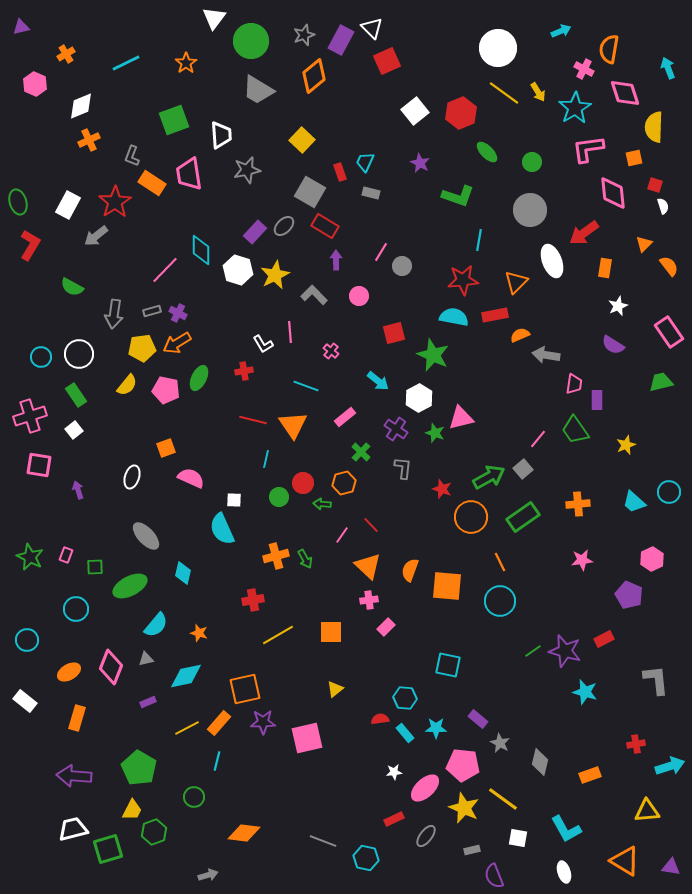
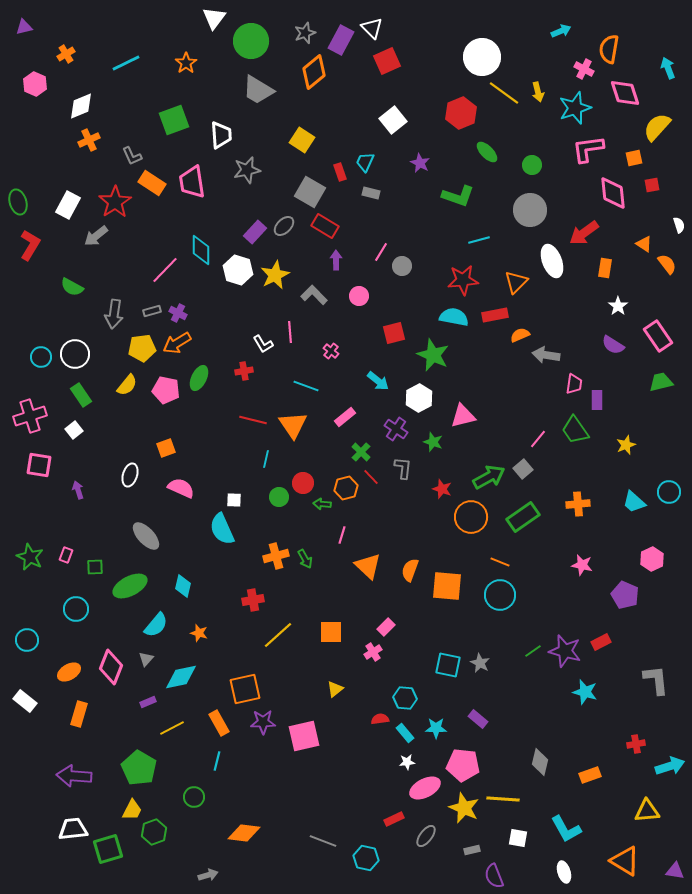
purple triangle at (21, 27): moved 3 px right
gray star at (304, 35): moved 1 px right, 2 px up
white circle at (498, 48): moved 16 px left, 9 px down
orange diamond at (314, 76): moved 4 px up
yellow arrow at (538, 92): rotated 18 degrees clockwise
cyan star at (575, 108): rotated 12 degrees clockwise
white square at (415, 111): moved 22 px left, 9 px down
yellow semicircle at (654, 127): moved 3 px right; rotated 40 degrees clockwise
yellow square at (302, 140): rotated 10 degrees counterclockwise
gray L-shape at (132, 156): rotated 45 degrees counterclockwise
green circle at (532, 162): moved 3 px down
pink trapezoid at (189, 174): moved 3 px right, 8 px down
red square at (655, 185): moved 3 px left; rotated 28 degrees counterclockwise
white semicircle at (663, 206): moved 16 px right, 19 px down
cyan line at (479, 240): rotated 65 degrees clockwise
orange triangle at (644, 244): rotated 42 degrees counterclockwise
orange semicircle at (669, 266): moved 2 px left, 2 px up
white star at (618, 306): rotated 12 degrees counterclockwise
pink rectangle at (669, 332): moved 11 px left, 4 px down
white circle at (79, 354): moved 4 px left
green rectangle at (76, 395): moved 5 px right
pink triangle at (461, 418): moved 2 px right, 2 px up
green star at (435, 433): moved 2 px left, 9 px down
white ellipse at (132, 477): moved 2 px left, 2 px up
pink semicircle at (191, 478): moved 10 px left, 10 px down
orange hexagon at (344, 483): moved 2 px right, 5 px down
red line at (371, 525): moved 48 px up
pink line at (342, 535): rotated 18 degrees counterclockwise
pink star at (582, 560): moved 5 px down; rotated 20 degrees clockwise
orange line at (500, 562): rotated 42 degrees counterclockwise
cyan diamond at (183, 573): moved 13 px down
purple pentagon at (629, 595): moved 4 px left
pink cross at (369, 600): moved 4 px right, 52 px down; rotated 24 degrees counterclockwise
cyan circle at (500, 601): moved 6 px up
yellow line at (278, 635): rotated 12 degrees counterclockwise
red rectangle at (604, 639): moved 3 px left, 3 px down
gray triangle at (146, 659): rotated 35 degrees counterclockwise
cyan diamond at (186, 676): moved 5 px left, 1 px down
orange rectangle at (77, 718): moved 2 px right, 4 px up
orange rectangle at (219, 723): rotated 70 degrees counterclockwise
yellow line at (187, 728): moved 15 px left
pink square at (307, 738): moved 3 px left, 2 px up
gray star at (500, 743): moved 20 px left, 80 px up
white star at (394, 772): moved 13 px right, 10 px up
pink ellipse at (425, 788): rotated 16 degrees clockwise
yellow line at (503, 799): rotated 32 degrees counterclockwise
white trapezoid at (73, 829): rotated 8 degrees clockwise
purple triangle at (671, 867): moved 4 px right, 4 px down
